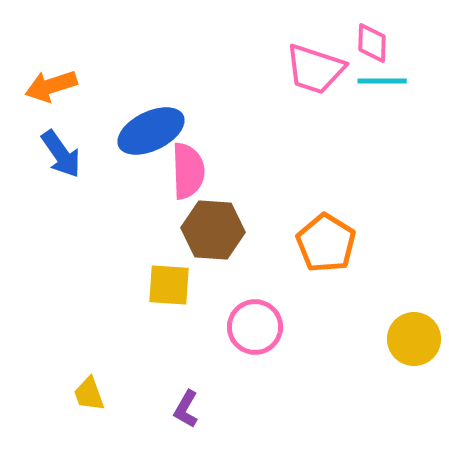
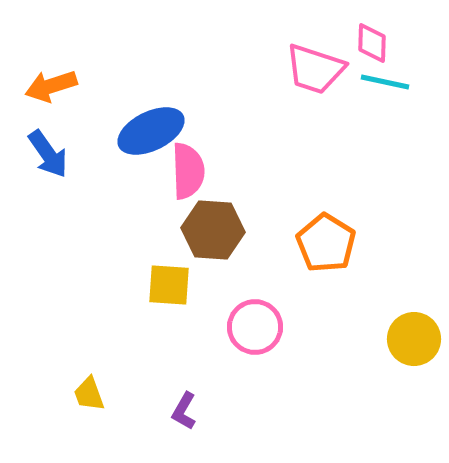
cyan line: moved 3 px right, 1 px down; rotated 12 degrees clockwise
blue arrow: moved 13 px left
purple L-shape: moved 2 px left, 2 px down
